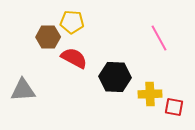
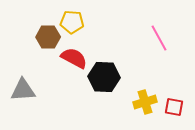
black hexagon: moved 11 px left
yellow cross: moved 5 px left, 8 px down; rotated 15 degrees counterclockwise
